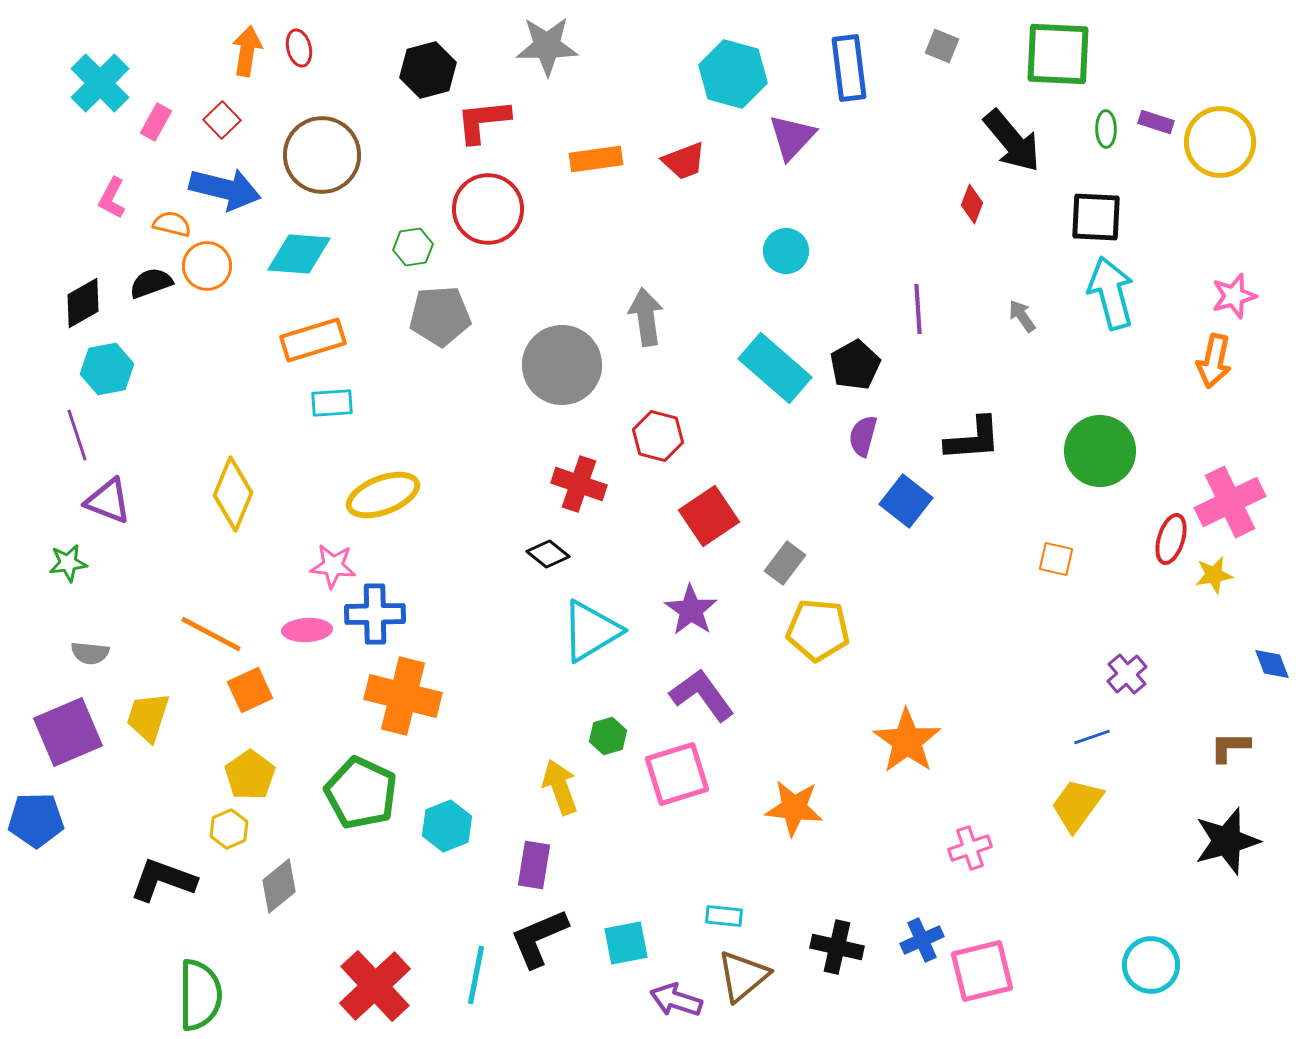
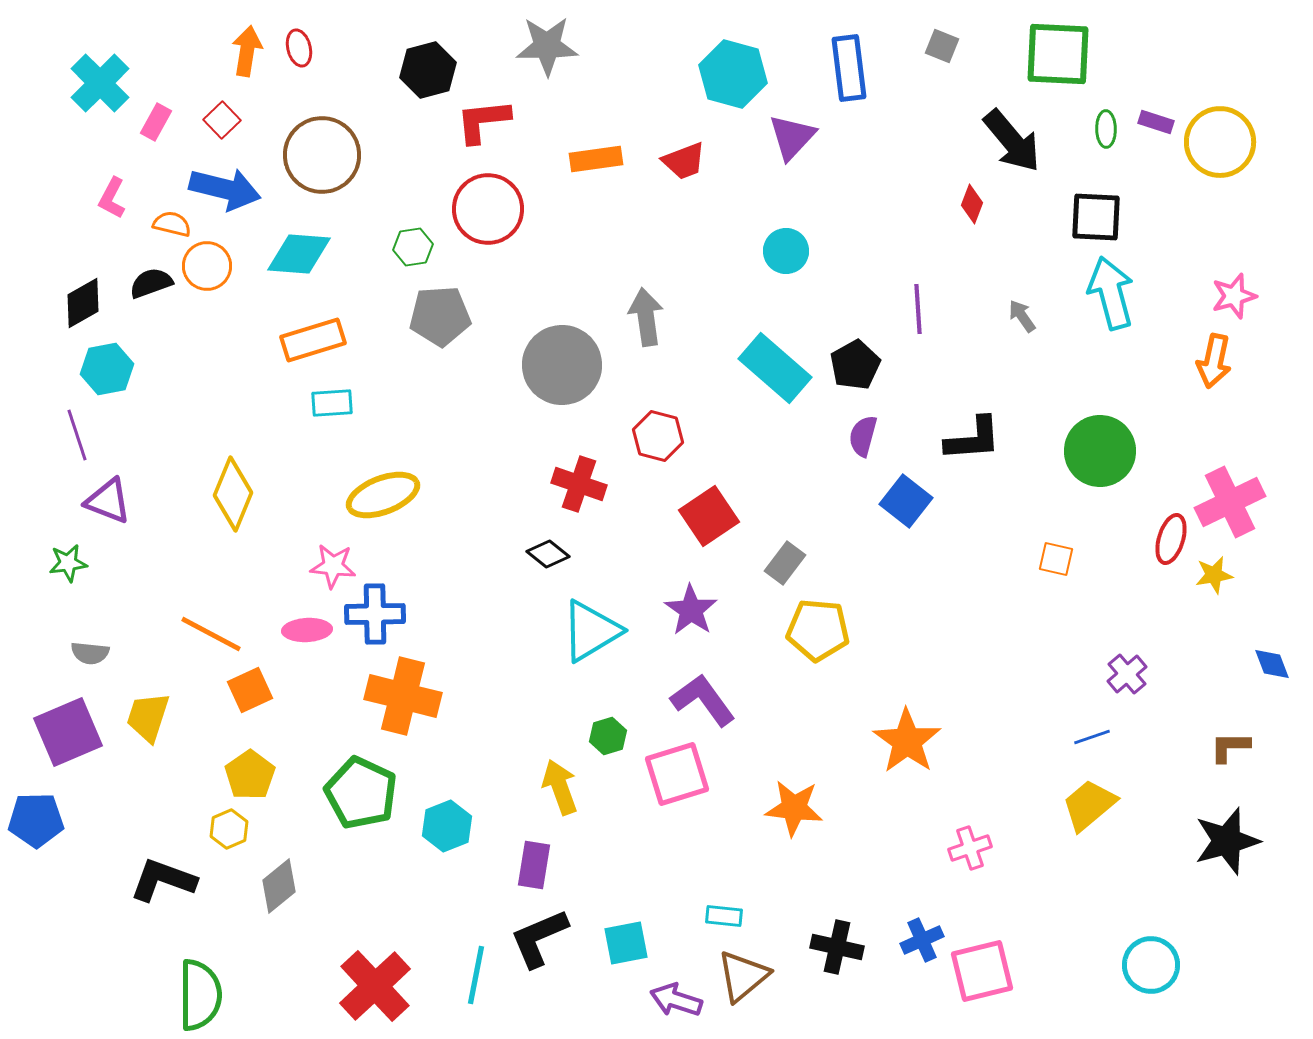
purple L-shape at (702, 695): moved 1 px right, 5 px down
yellow trapezoid at (1077, 805): moved 12 px right; rotated 14 degrees clockwise
